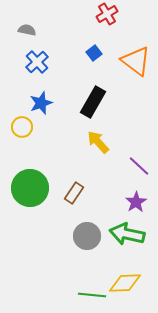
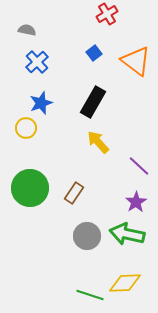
yellow circle: moved 4 px right, 1 px down
green line: moved 2 px left; rotated 12 degrees clockwise
